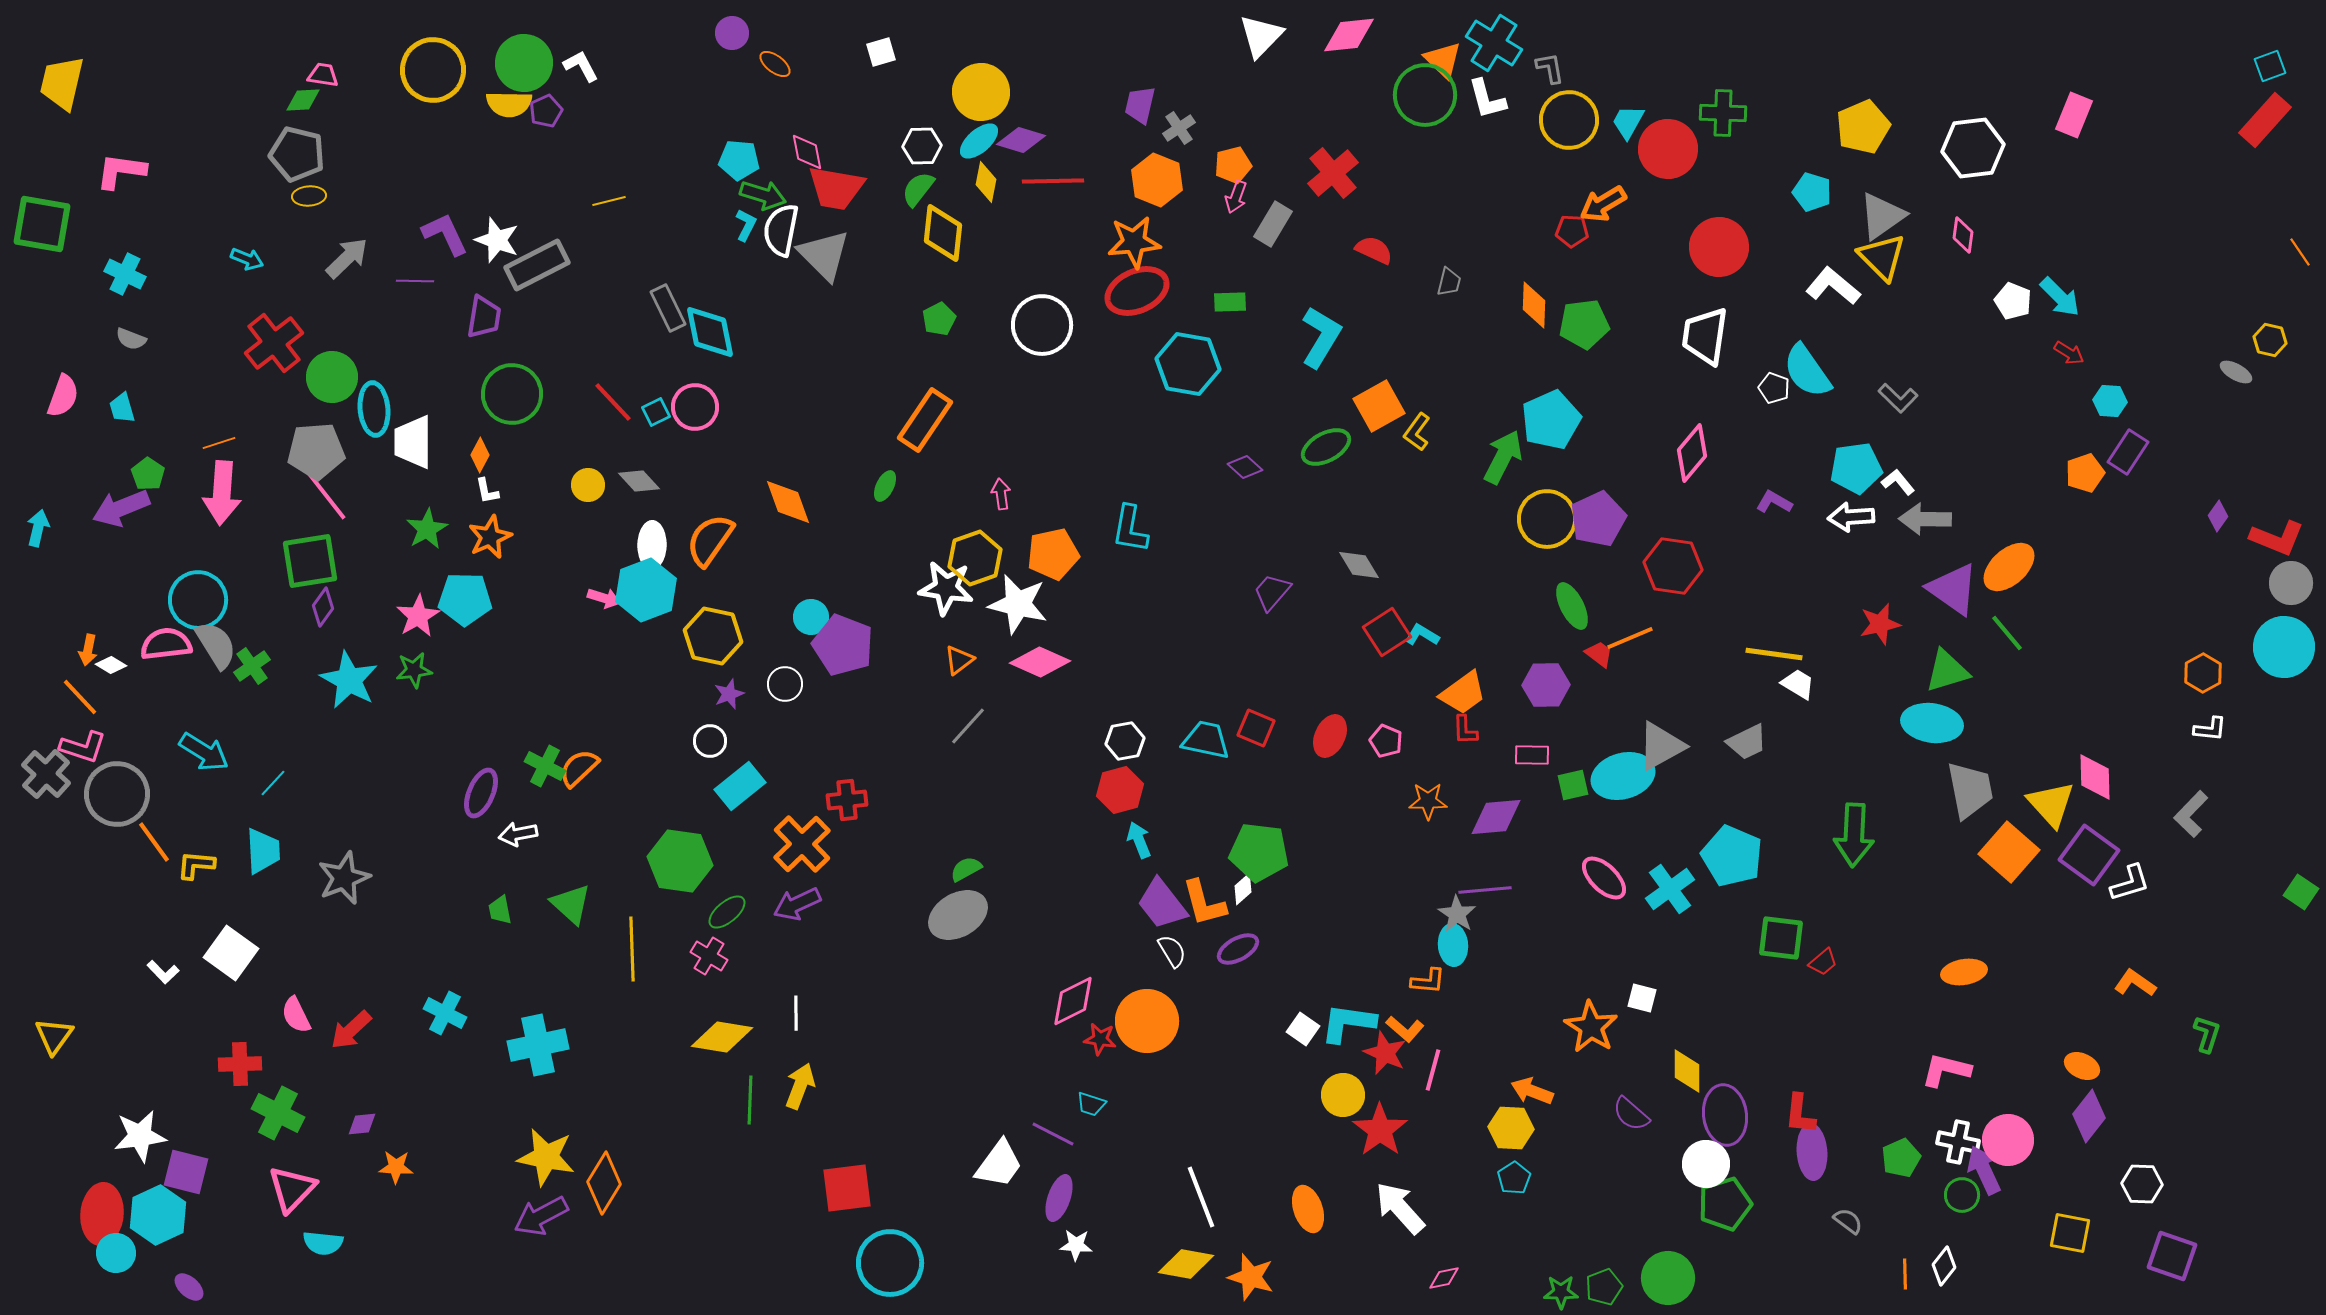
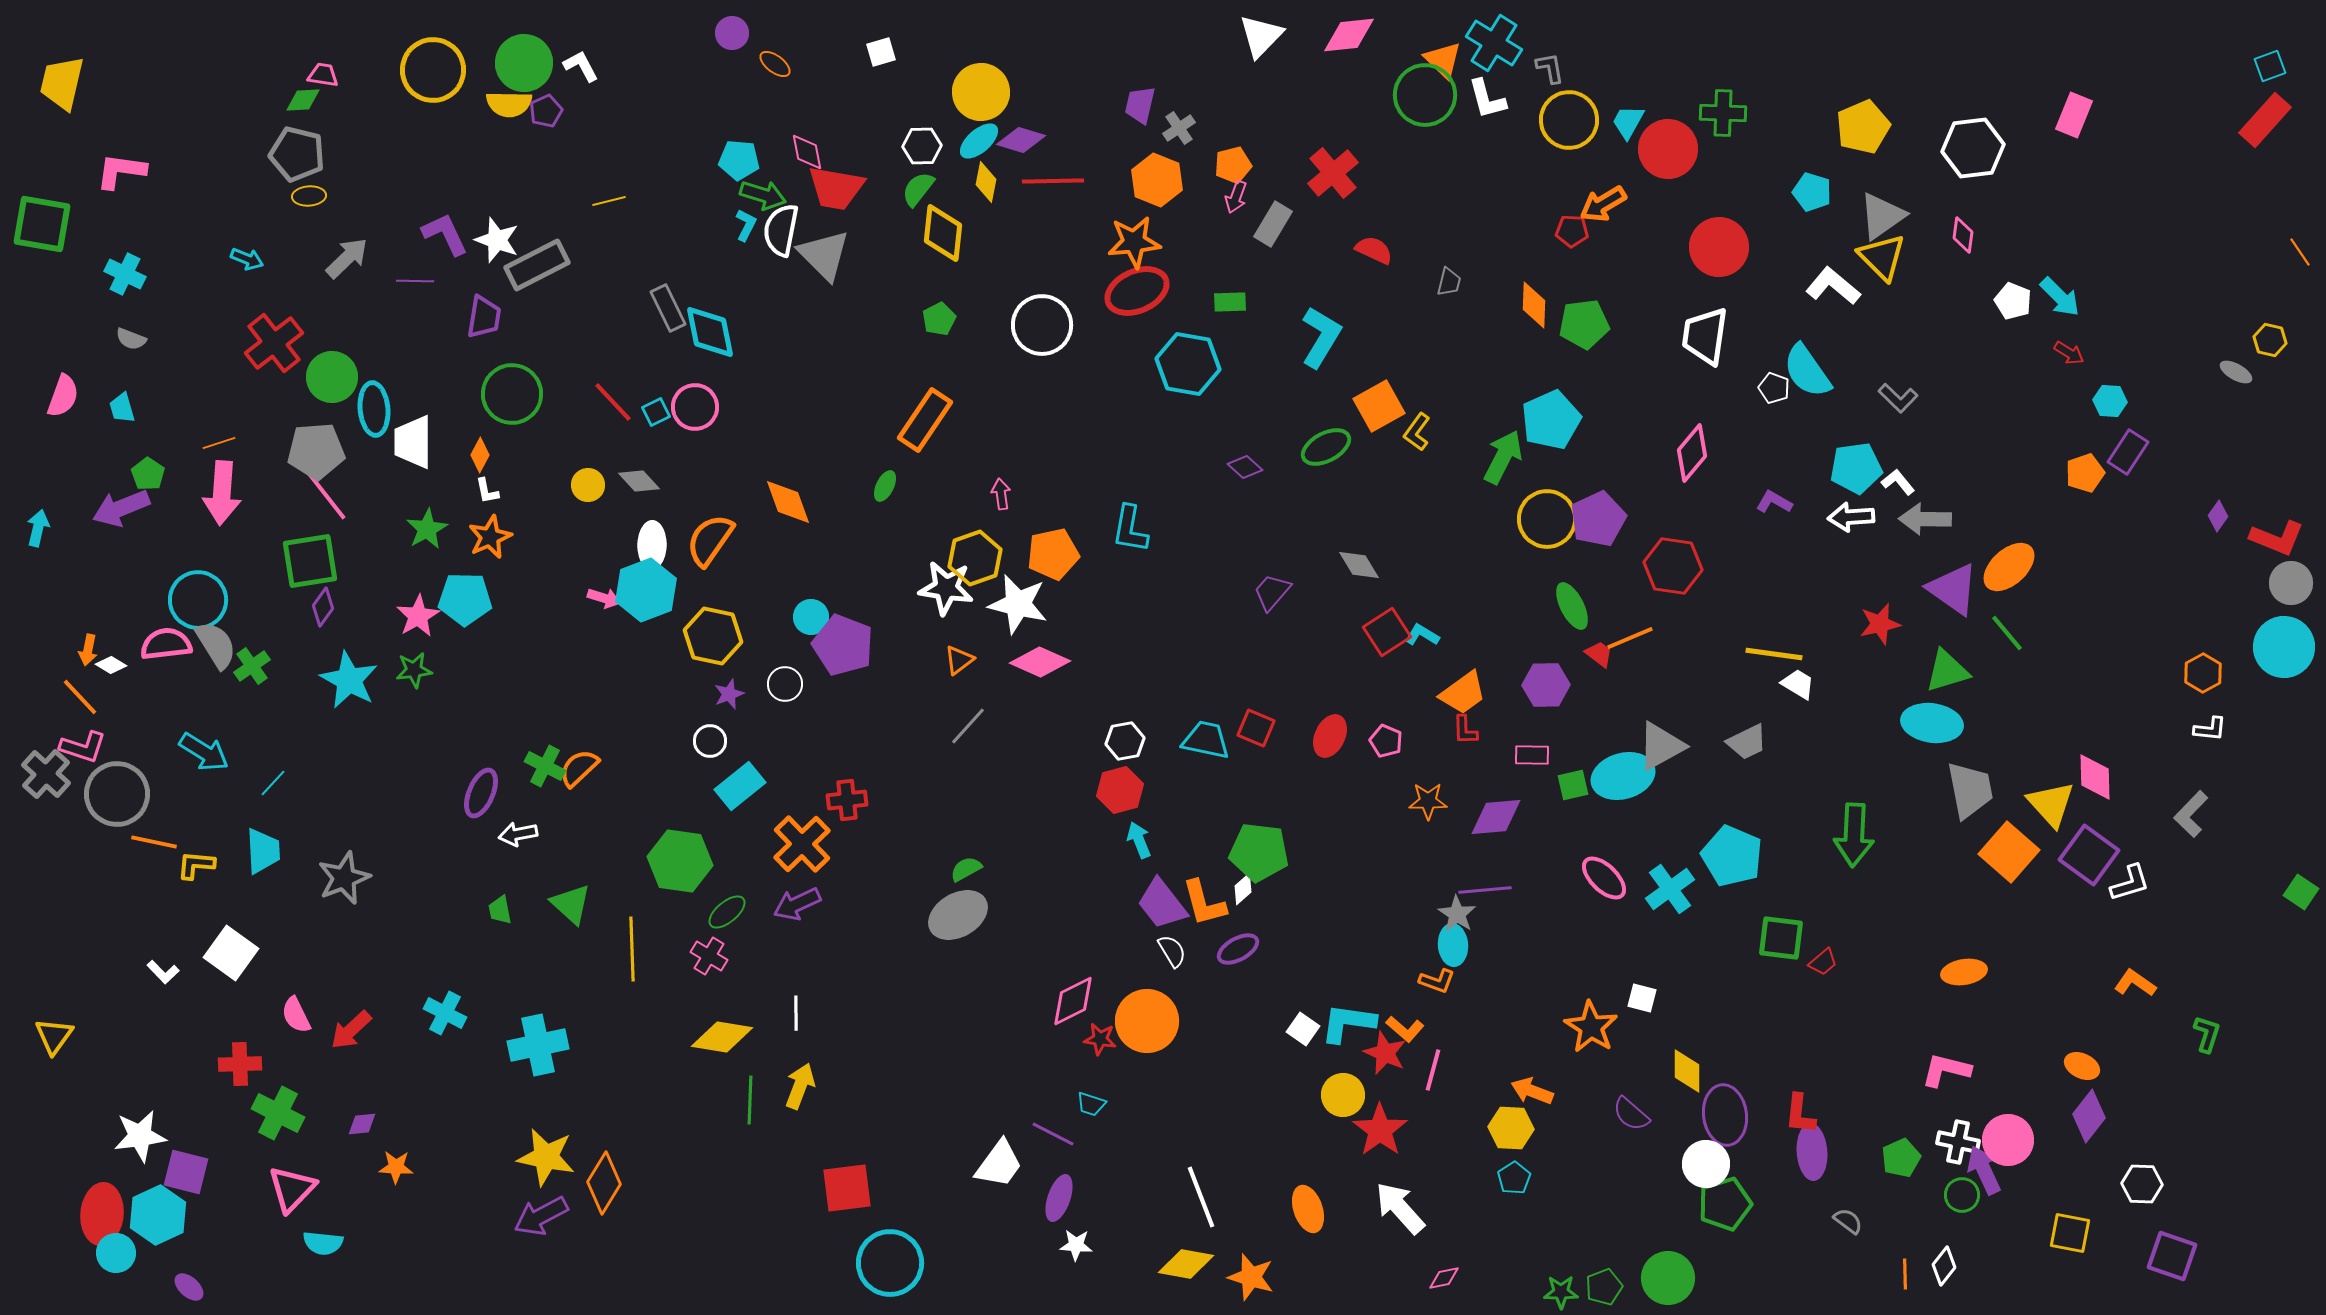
orange line at (154, 842): rotated 42 degrees counterclockwise
orange L-shape at (1428, 981): moved 9 px right; rotated 15 degrees clockwise
